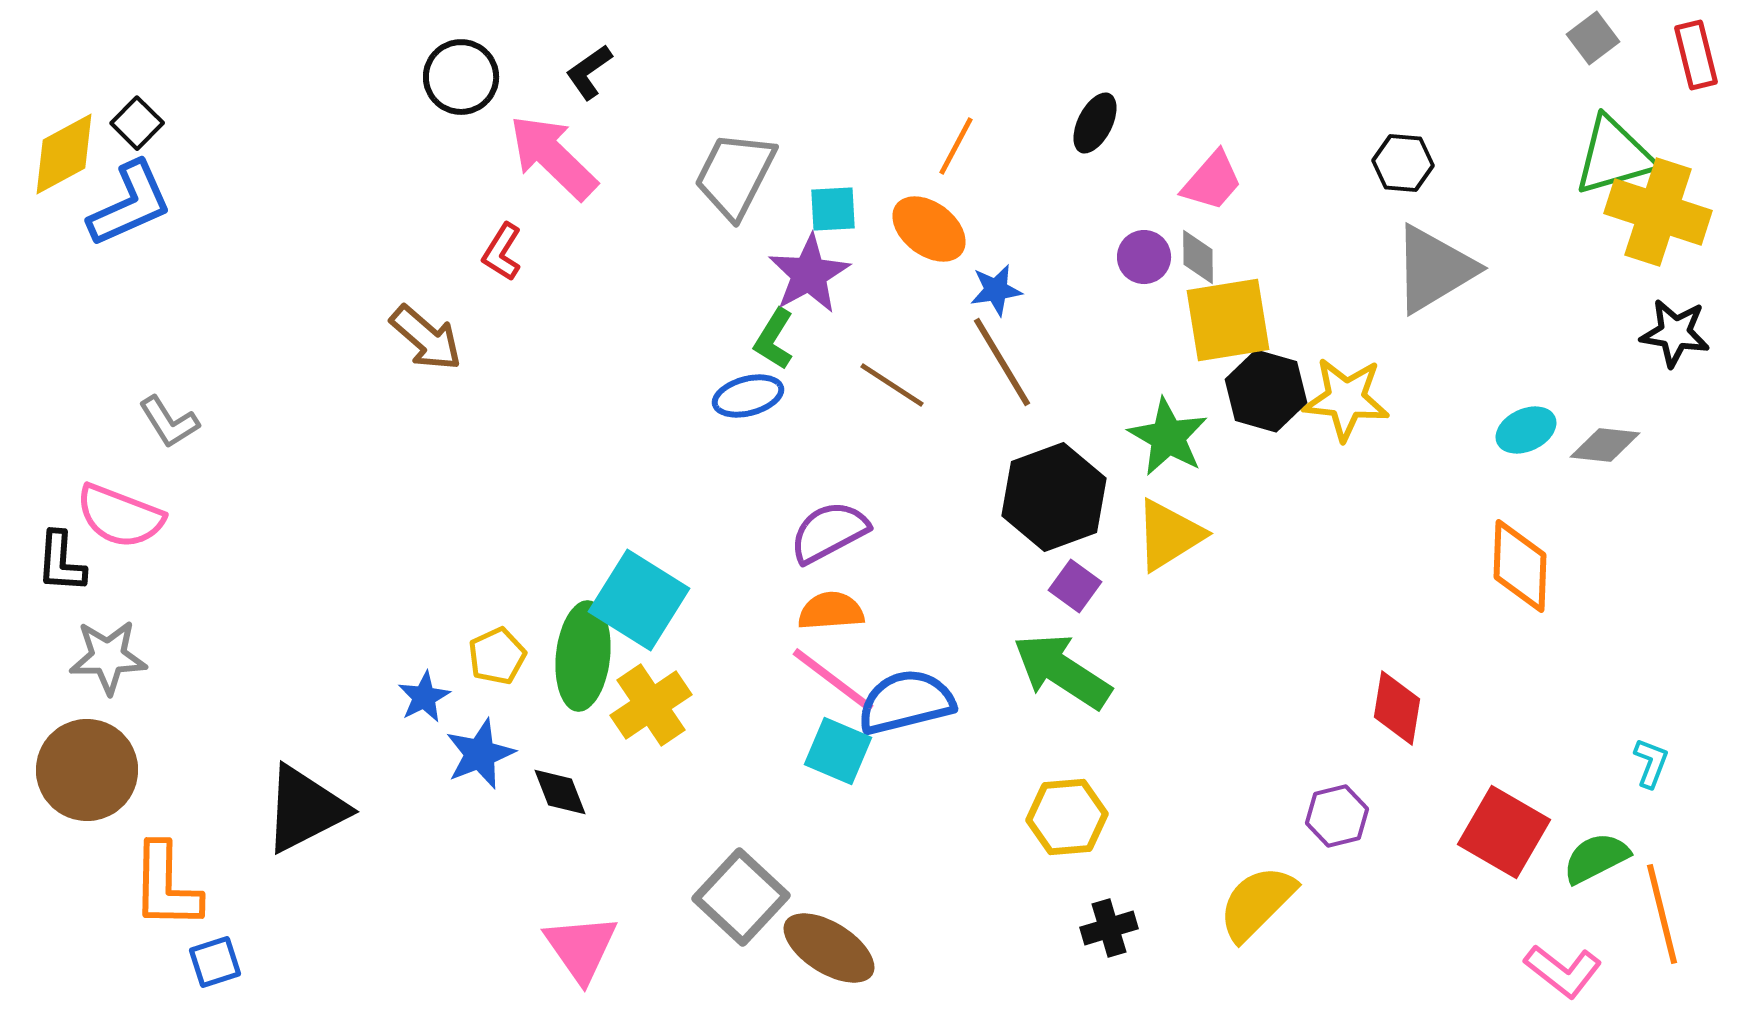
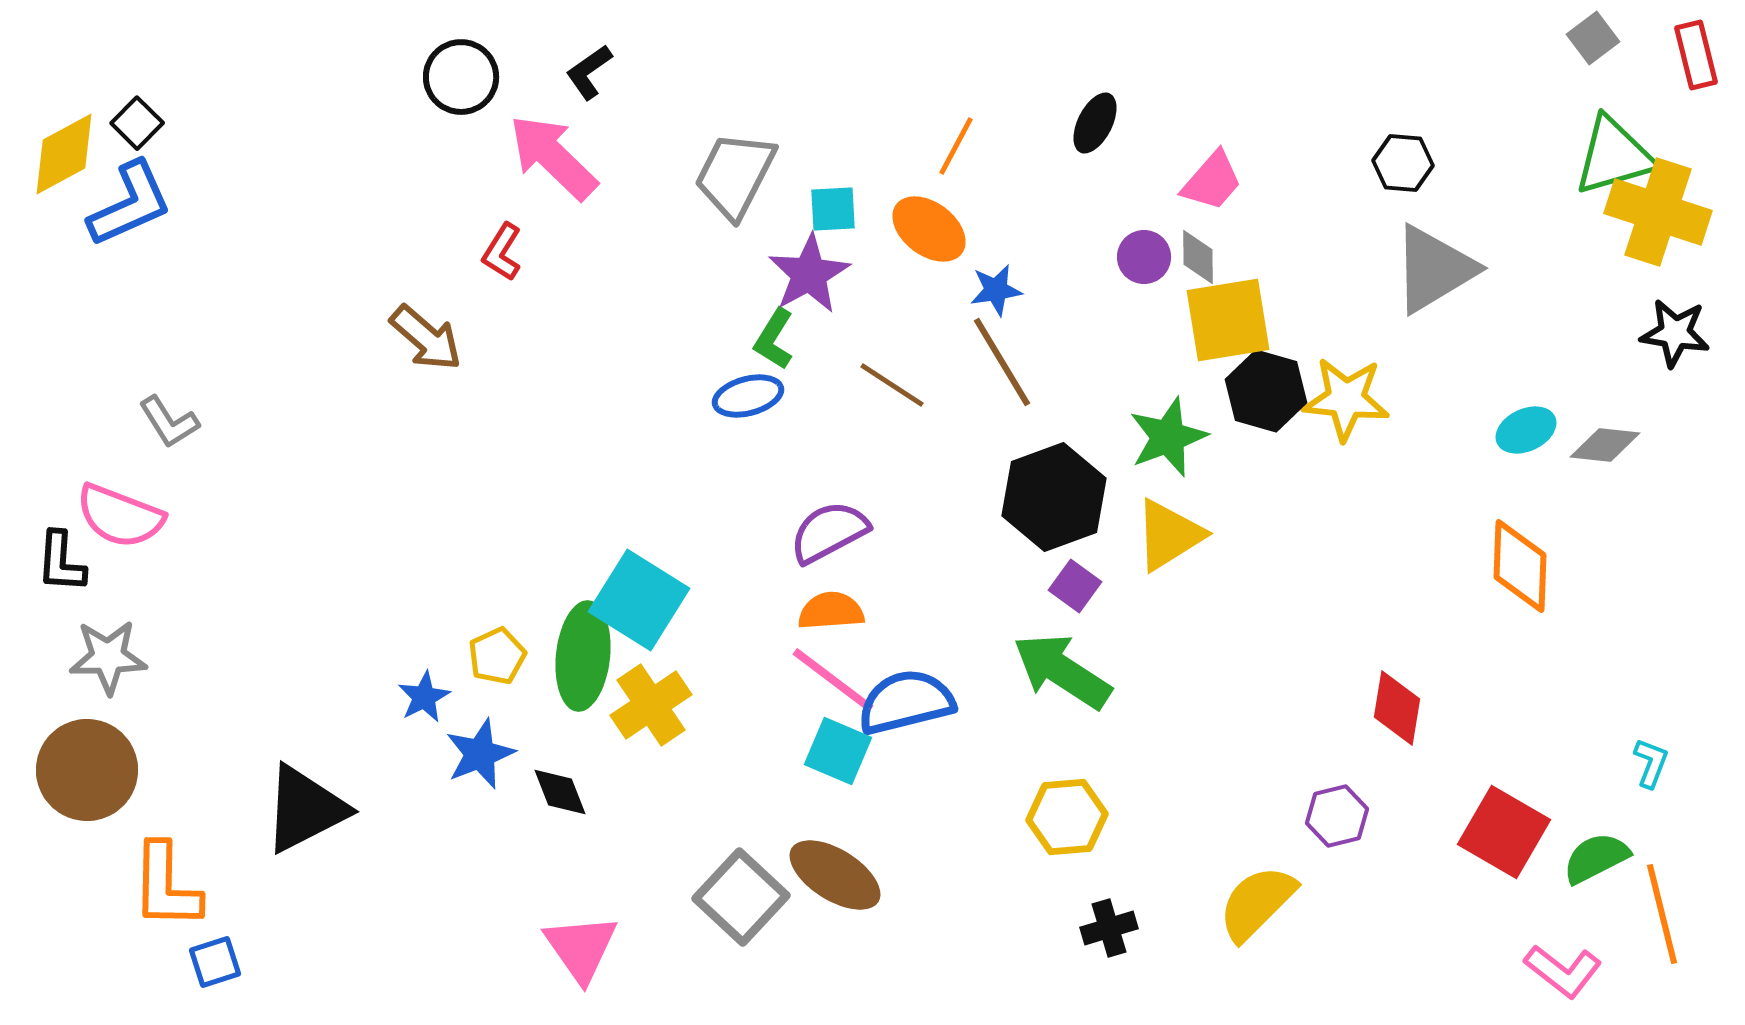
green star at (1168, 437): rotated 22 degrees clockwise
brown ellipse at (829, 948): moved 6 px right, 73 px up
